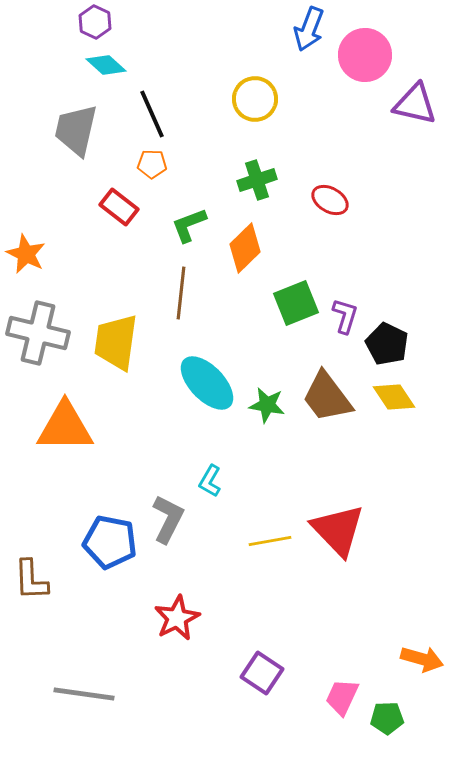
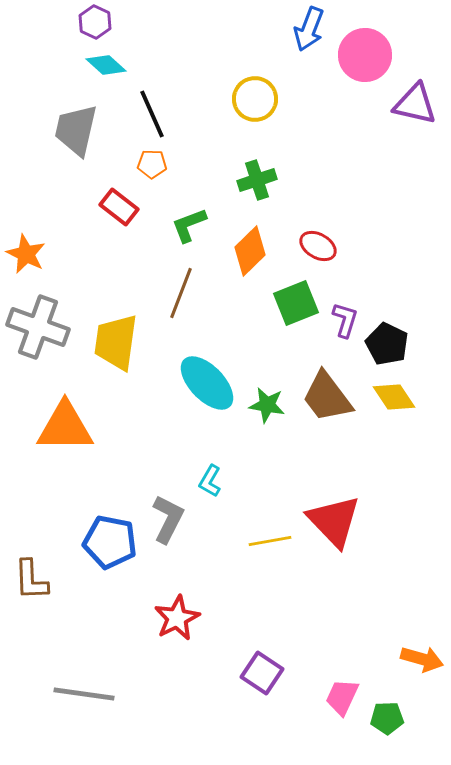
red ellipse: moved 12 px left, 46 px down
orange diamond: moved 5 px right, 3 px down
brown line: rotated 15 degrees clockwise
purple L-shape: moved 4 px down
gray cross: moved 6 px up; rotated 6 degrees clockwise
red triangle: moved 4 px left, 9 px up
